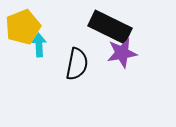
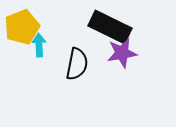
yellow pentagon: moved 1 px left
